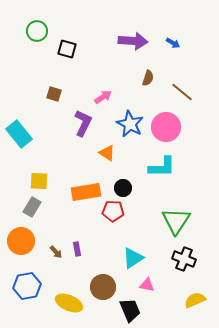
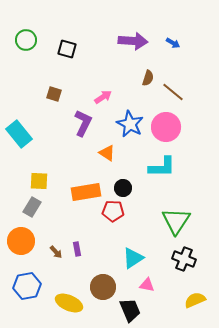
green circle: moved 11 px left, 9 px down
brown line: moved 9 px left
